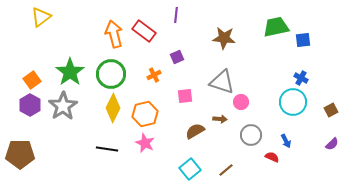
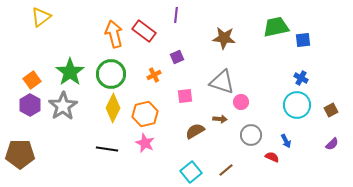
cyan circle: moved 4 px right, 3 px down
cyan square: moved 1 px right, 3 px down
